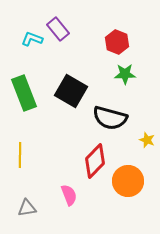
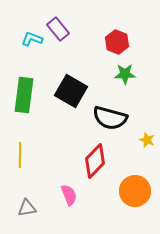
green rectangle: moved 2 px down; rotated 28 degrees clockwise
orange circle: moved 7 px right, 10 px down
